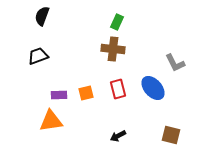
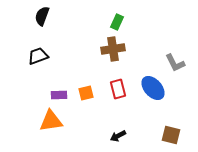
brown cross: rotated 15 degrees counterclockwise
